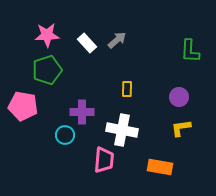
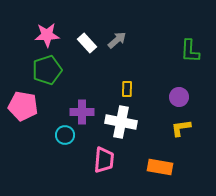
white cross: moved 1 px left, 8 px up
